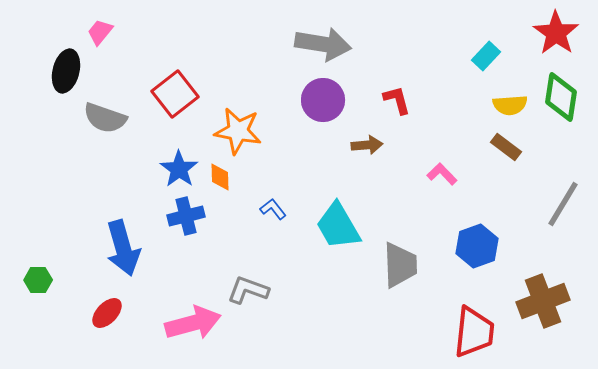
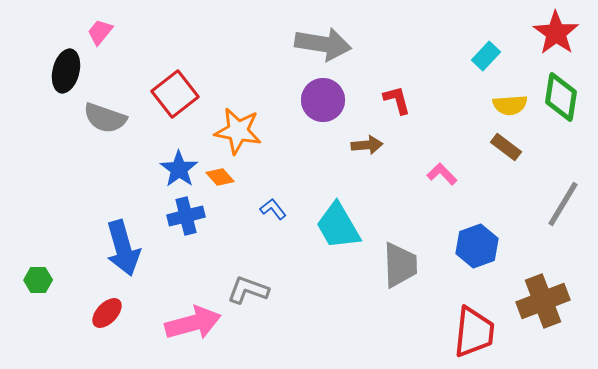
orange diamond: rotated 40 degrees counterclockwise
